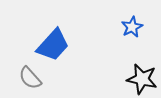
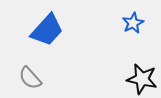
blue star: moved 1 px right, 4 px up
blue trapezoid: moved 6 px left, 15 px up
